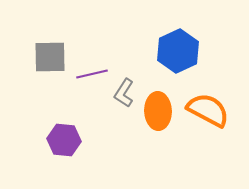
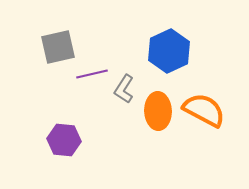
blue hexagon: moved 9 px left
gray square: moved 8 px right, 10 px up; rotated 12 degrees counterclockwise
gray L-shape: moved 4 px up
orange semicircle: moved 4 px left
